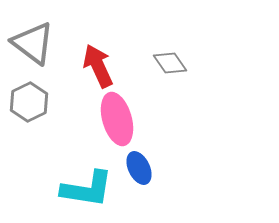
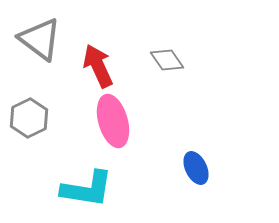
gray triangle: moved 7 px right, 4 px up
gray diamond: moved 3 px left, 3 px up
gray hexagon: moved 16 px down
pink ellipse: moved 4 px left, 2 px down
blue ellipse: moved 57 px right
